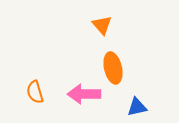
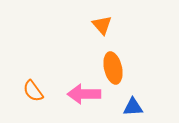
orange semicircle: moved 2 px left, 1 px up; rotated 20 degrees counterclockwise
blue triangle: moved 4 px left; rotated 10 degrees clockwise
